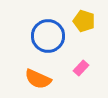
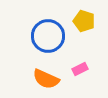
pink rectangle: moved 1 px left, 1 px down; rotated 21 degrees clockwise
orange semicircle: moved 8 px right
